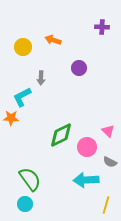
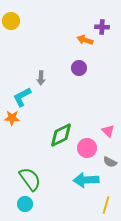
orange arrow: moved 32 px right
yellow circle: moved 12 px left, 26 px up
orange star: moved 1 px right
pink circle: moved 1 px down
